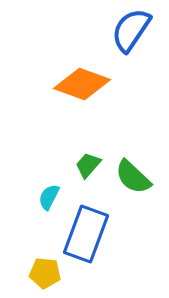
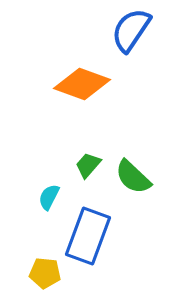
blue rectangle: moved 2 px right, 2 px down
